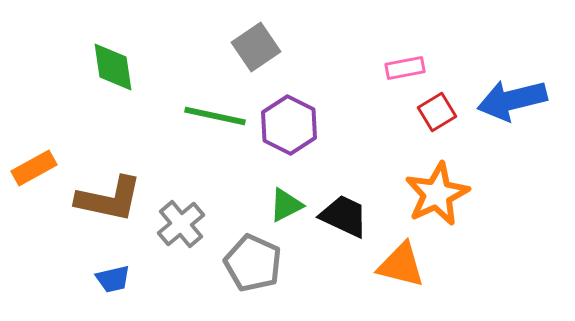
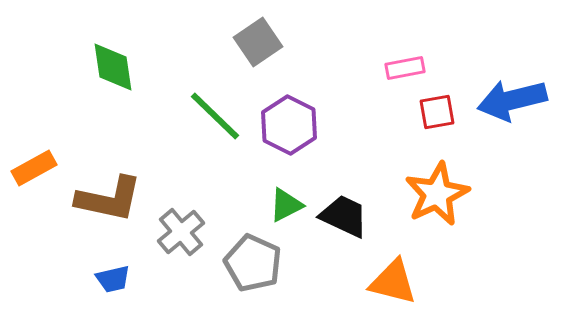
gray square: moved 2 px right, 5 px up
red square: rotated 21 degrees clockwise
green line: rotated 32 degrees clockwise
gray cross: moved 8 px down
orange triangle: moved 8 px left, 17 px down
